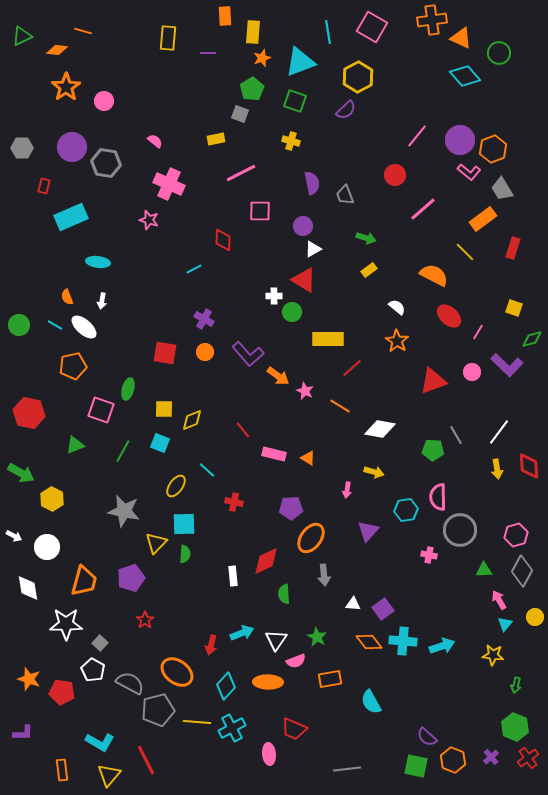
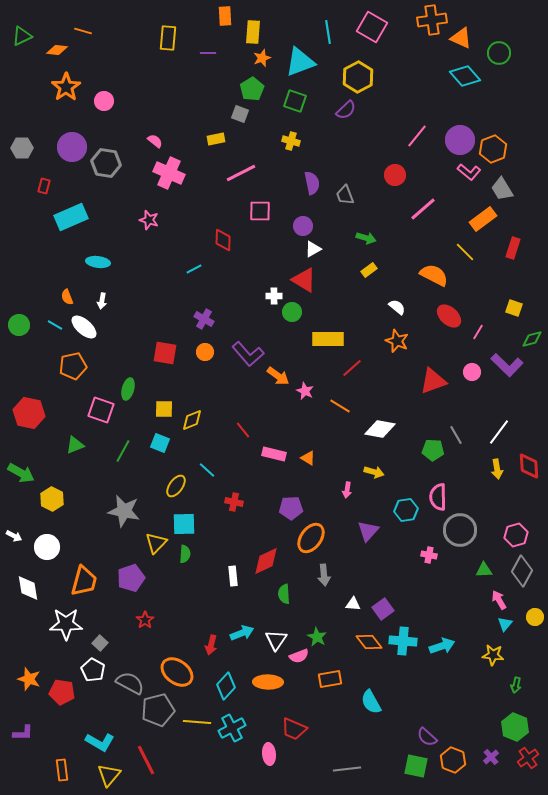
pink cross at (169, 184): moved 11 px up
orange star at (397, 341): rotated 10 degrees counterclockwise
pink semicircle at (296, 661): moved 3 px right, 5 px up
